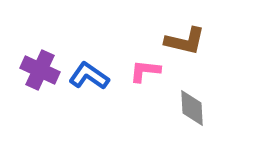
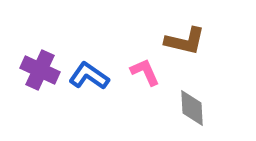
pink L-shape: moved 1 px down; rotated 60 degrees clockwise
